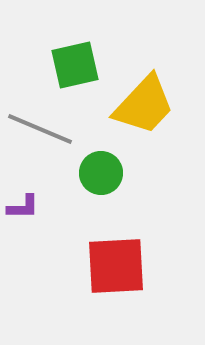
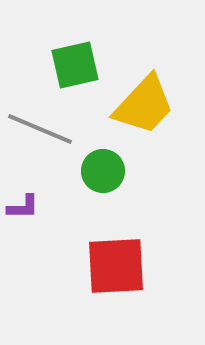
green circle: moved 2 px right, 2 px up
